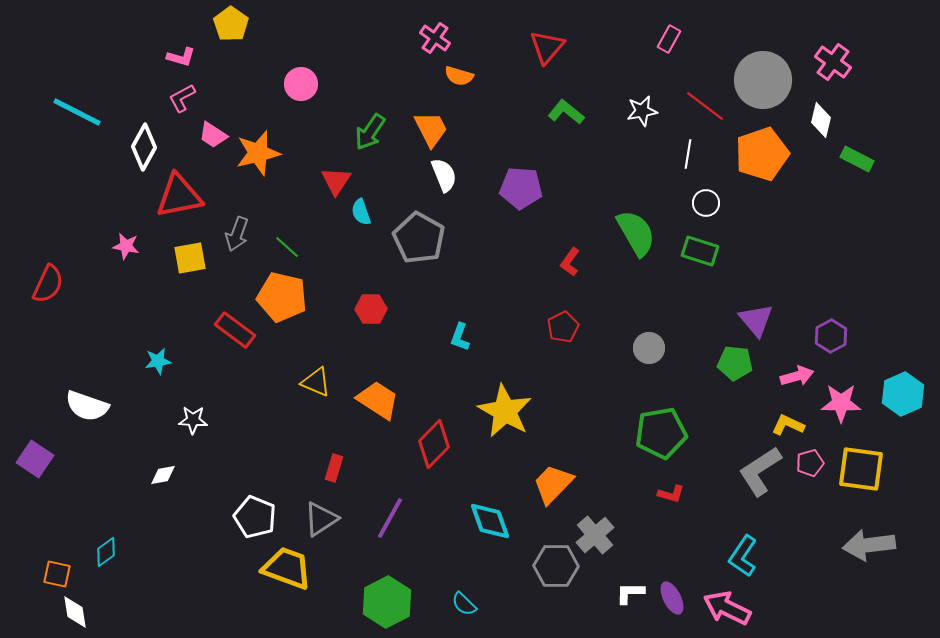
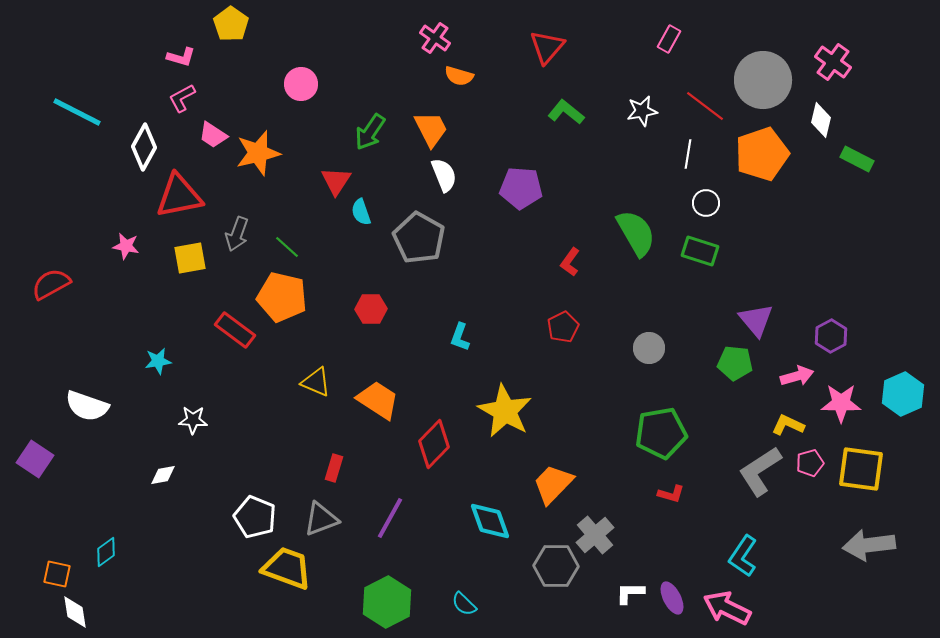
red semicircle at (48, 284): moved 3 px right; rotated 144 degrees counterclockwise
gray triangle at (321, 519): rotated 12 degrees clockwise
